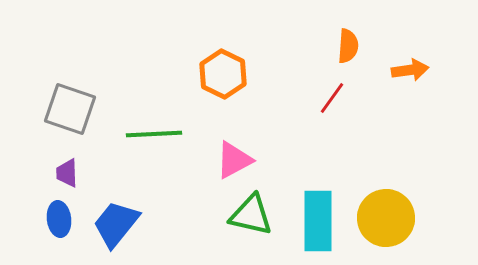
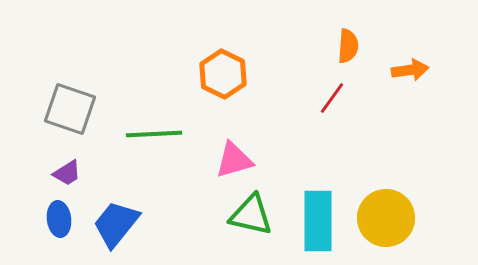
pink triangle: rotated 12 degrees clockwise
purple trapezoid: rotated 120 degrees counterclockwise
